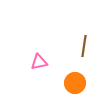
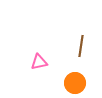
brown line: moved 3 px left
